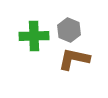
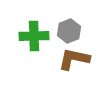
gray hexagon: moved 1 px down; rotated 15 degrees clockwise
